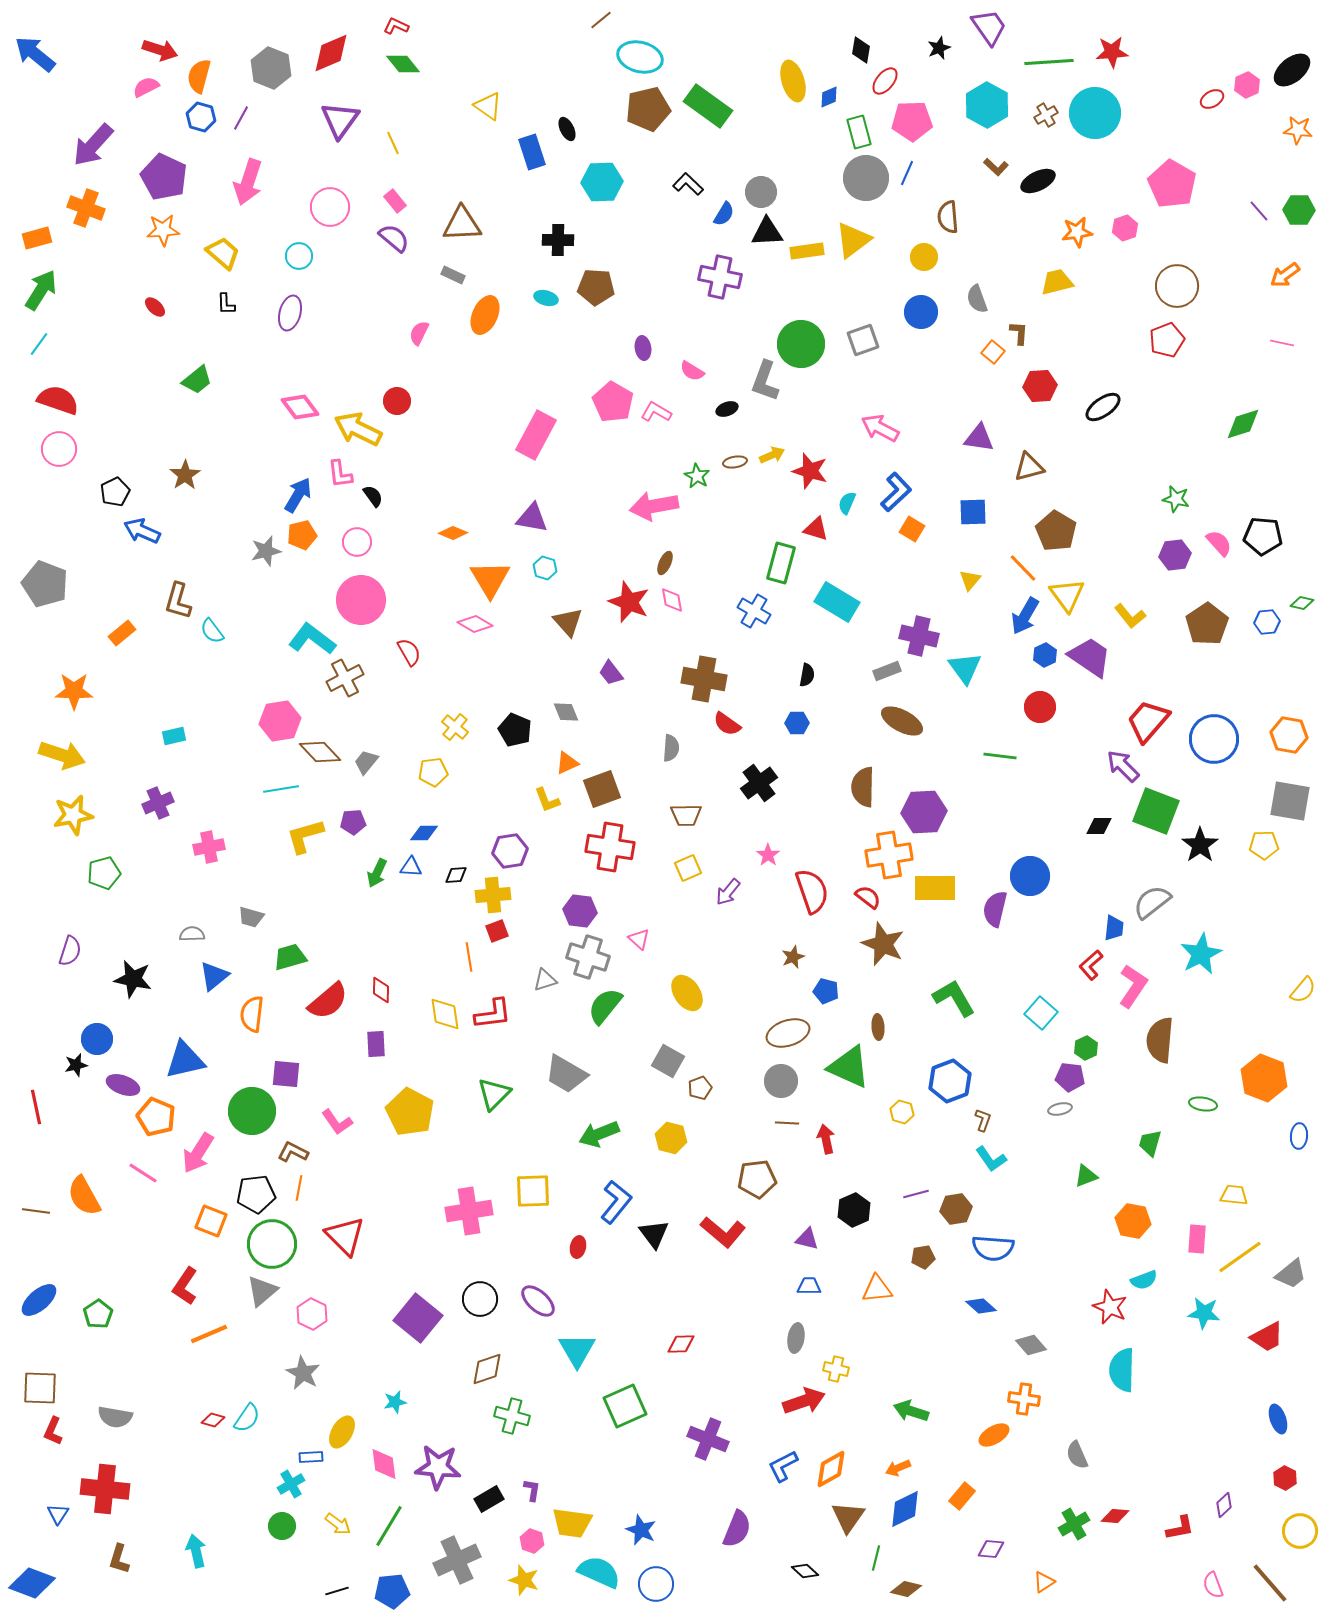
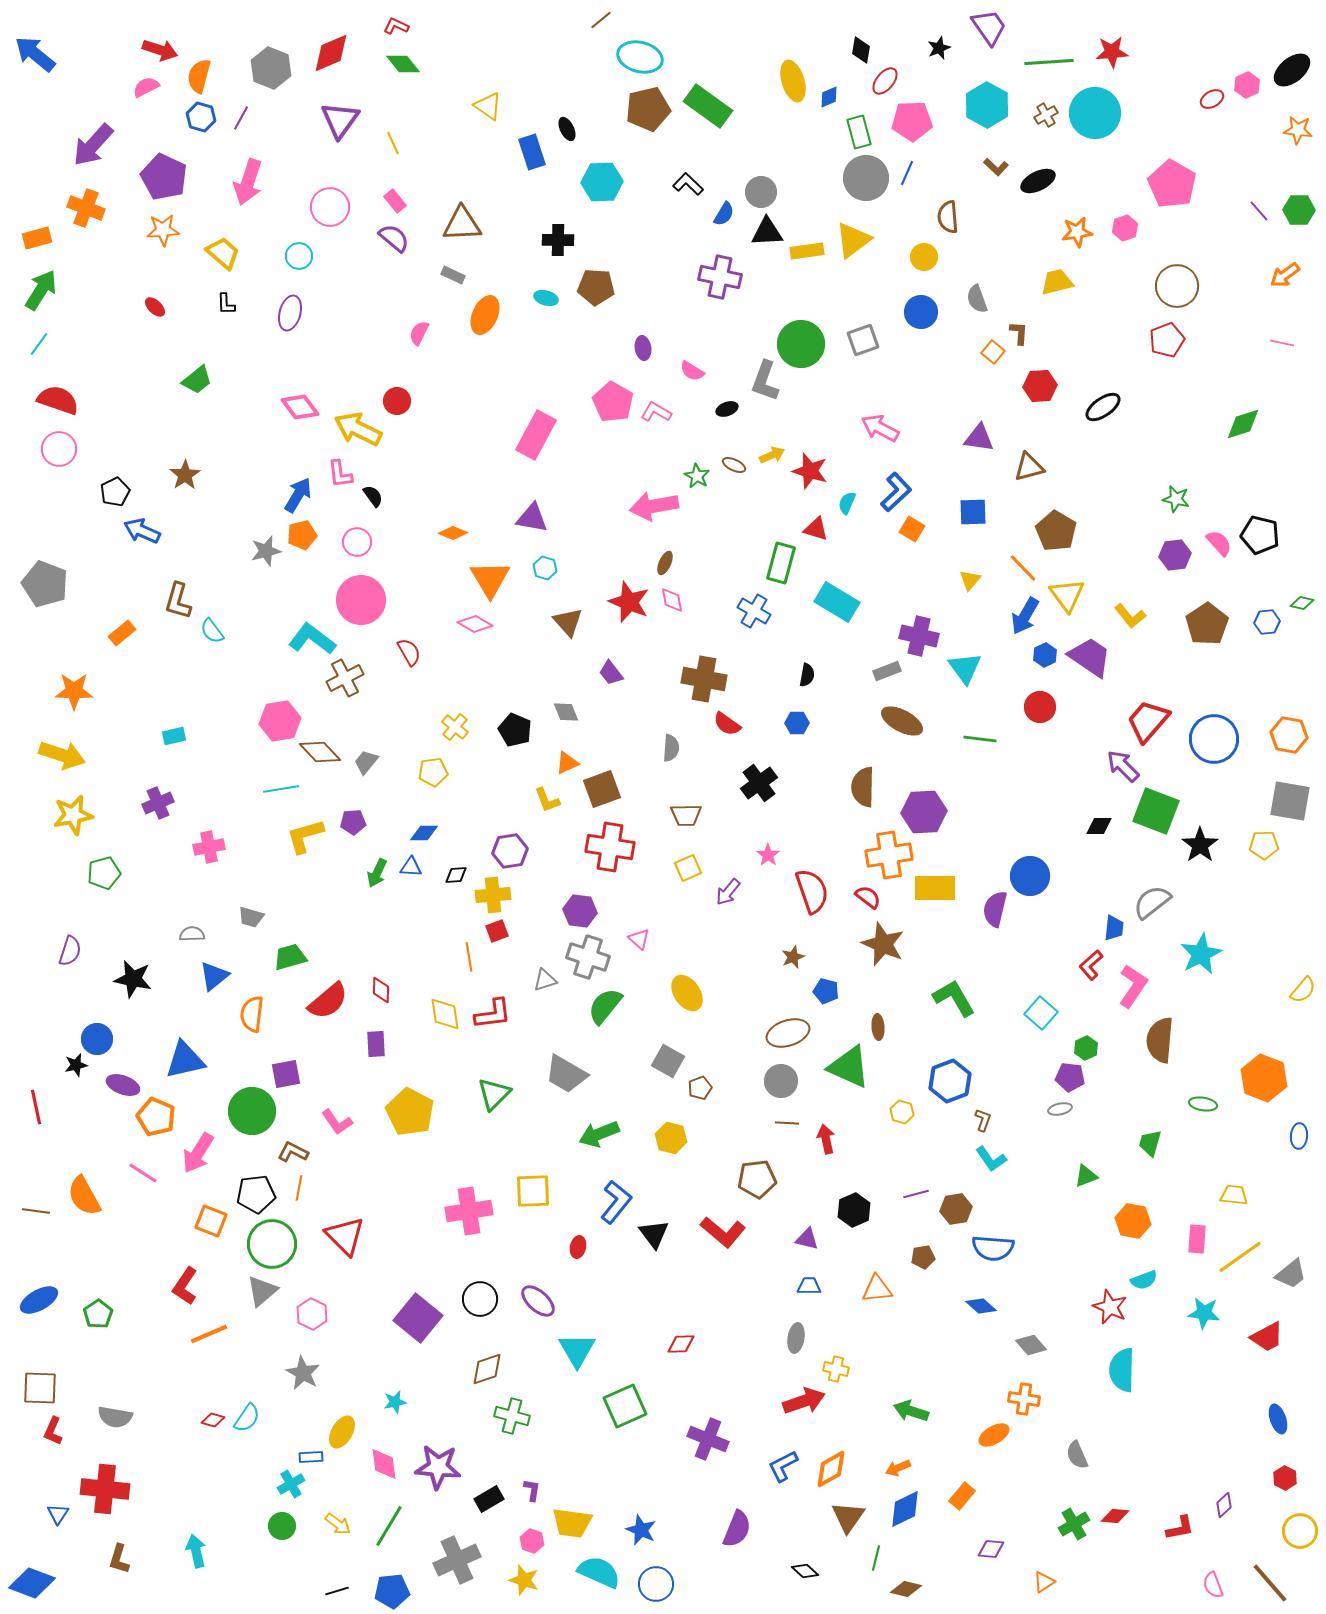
brown ellipse at (735, 462): moved 1 px left, 3 px down; rotated 35 degrees clockwise
black pentagon at (1263, 536): moved 3 px left, 1 px up; rotated 9 degrees clockwise
green line at (1000, 756): moved 20 px left, 17 px up
purple square at (286, 1074): rotated 16 degrees counterclockwise
blue ellipse at (39, 1300): rotated 12 degrees clockwise
